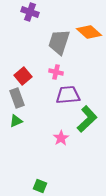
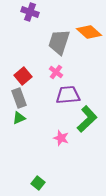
pink cross: rotated 24 degrees clockwise
gray rectangle: moved 2 px right
green triangle: moved 3 px right, 3 px up
pink star: rotated 21 degrees counterclockwise
green square: moved 2 px left, 3 px up; rotated 16 degrees clockwise
